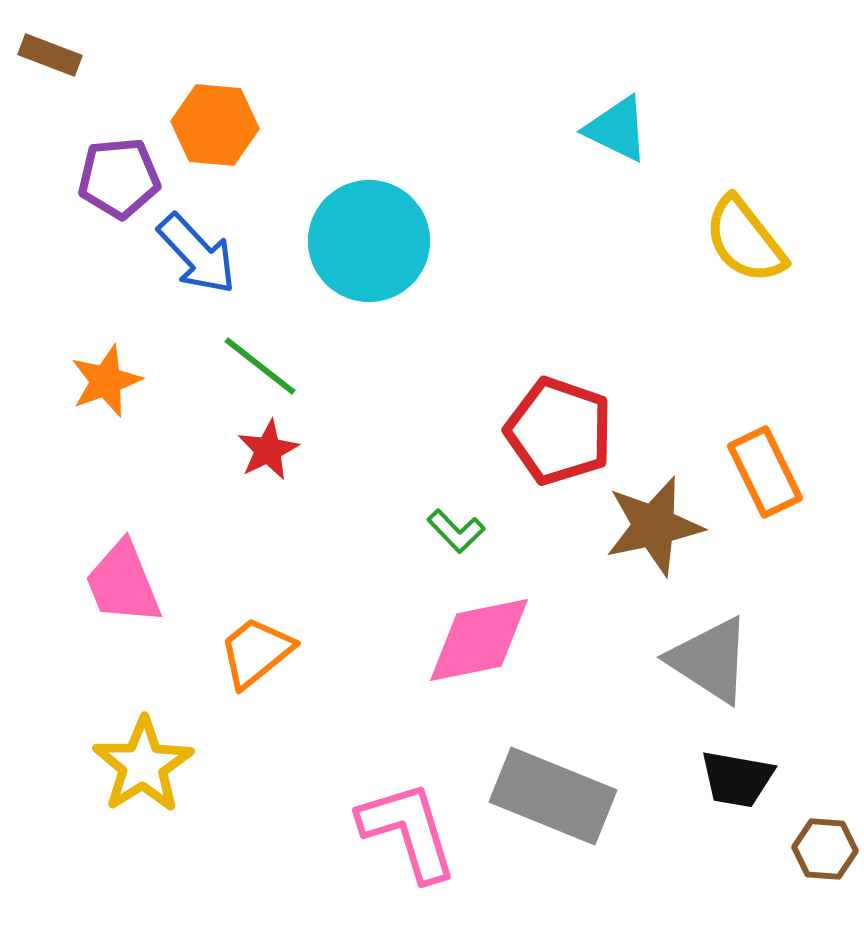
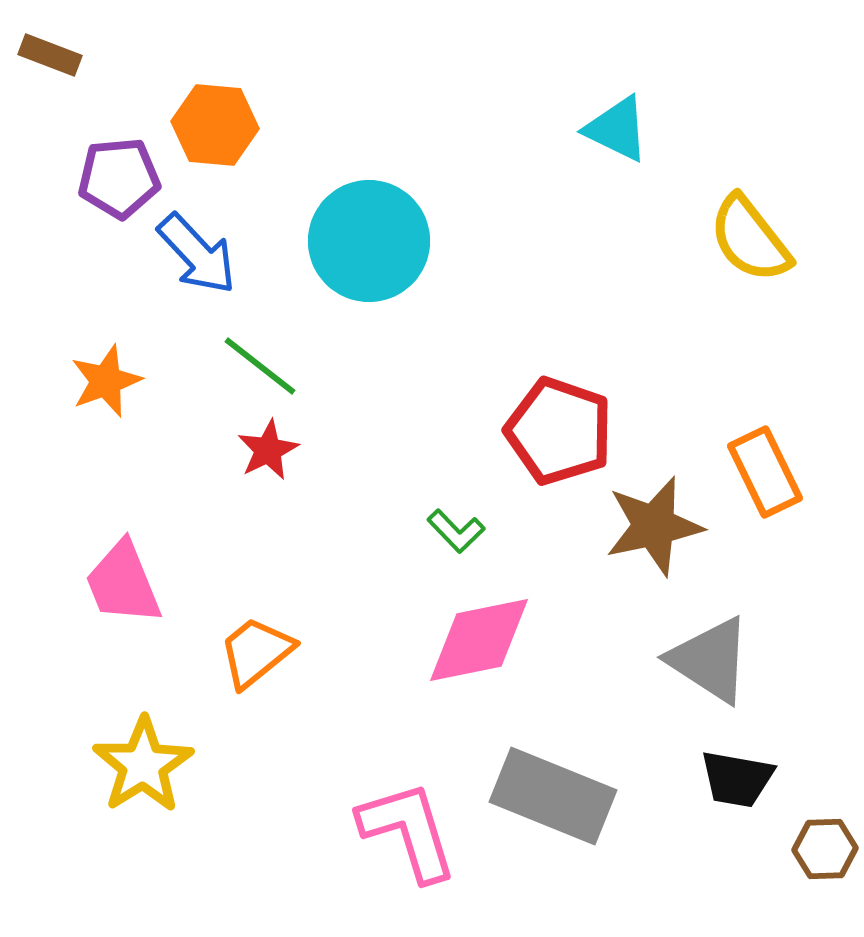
yellow semicircle: moved 5 px right, 1 px up
brown hexagon: rotated 6 degrees counterclockwise
